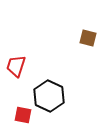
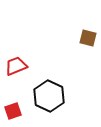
red trapezoid: rotated 50 degrees clockwise
red square: moved 10 px left, 4 px up; rotated 30 degrees counterclockwise
